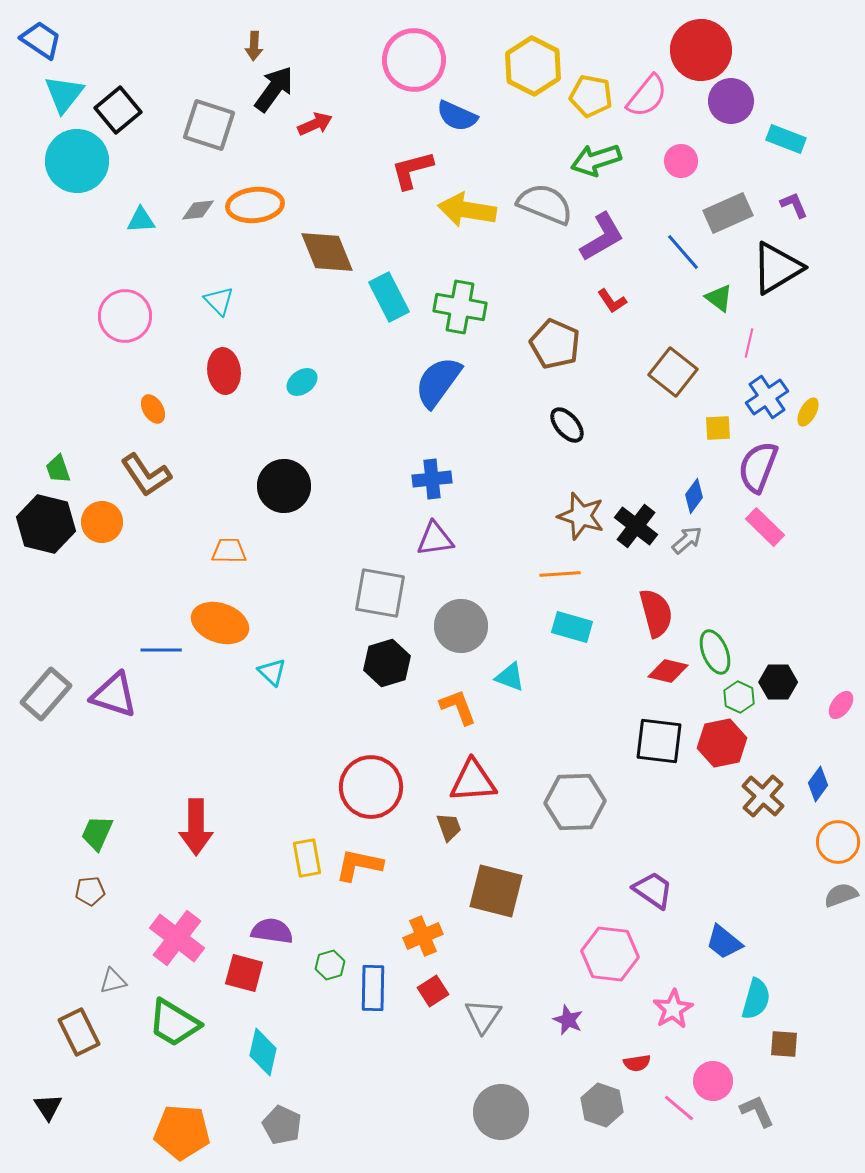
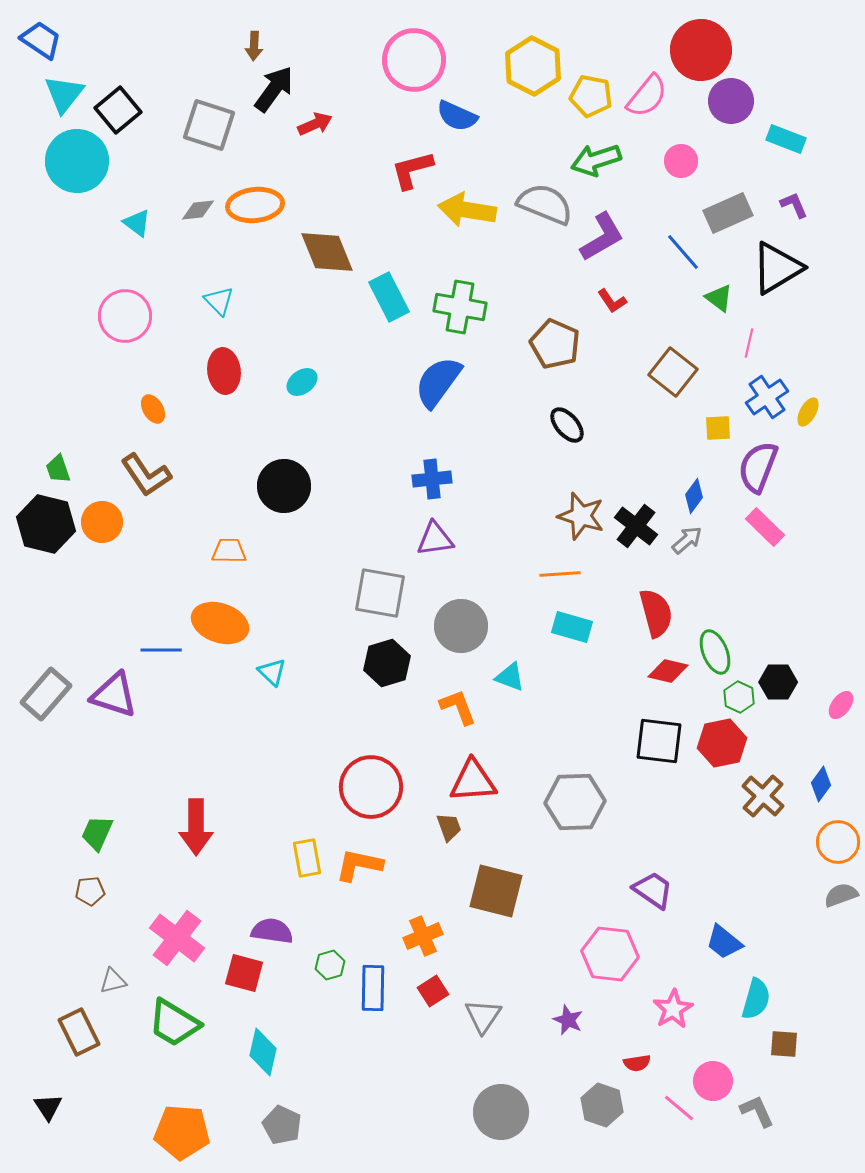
cyan triangle at (141, 220): moved 4 px left, 3 px down; rotated 40 degrees clockwise
blue diamond at (818, 784): moved 3 px right
